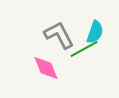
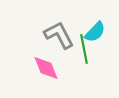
cyan semicircle: rotated 25 degrees clockwise
green line: rotated 72 degrees counterclockwise
